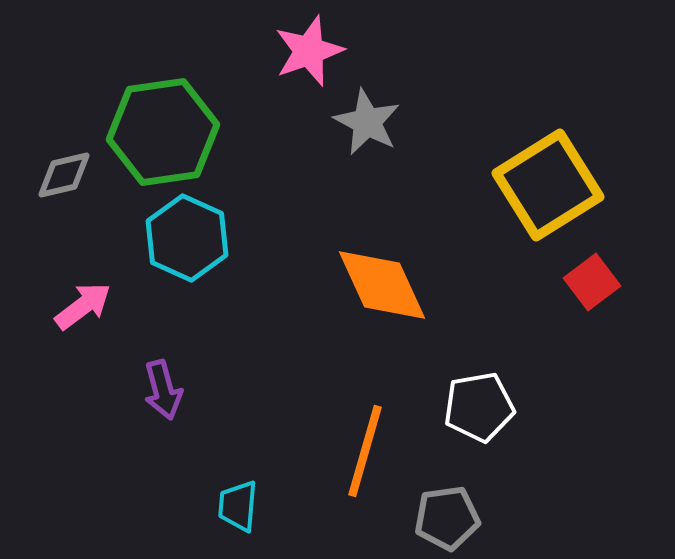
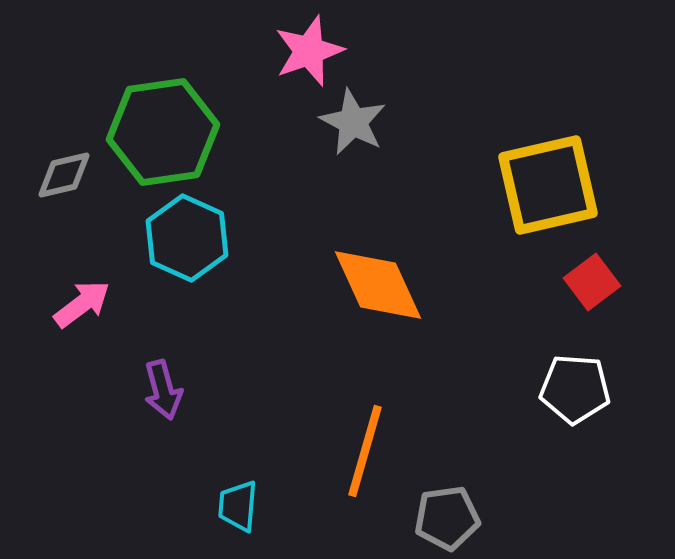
gray star: moved 14 px left
yellow square: rotated 19 degrees clockwise
orange diamond: moved 4 px left
pink arrow: moved 1 px left, 2 px up
white pentagon: moved 96 px right, 18 px up; rotated 14 degrees clockwise
